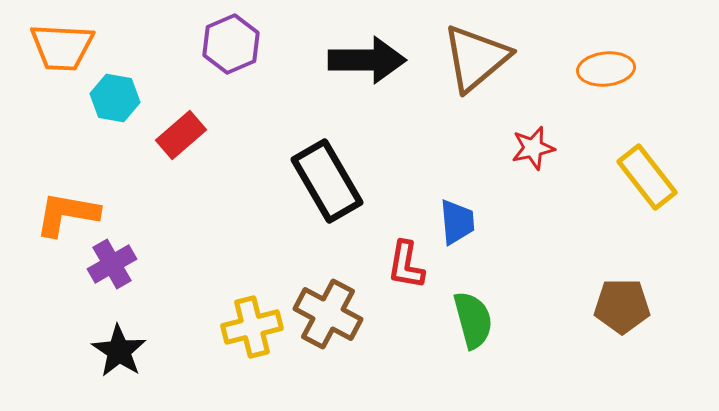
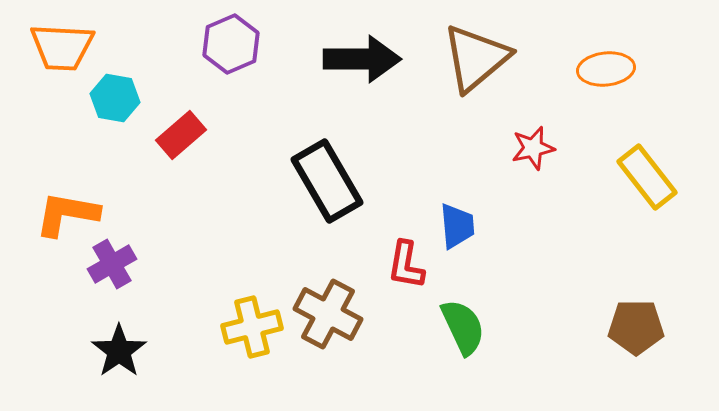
black arrow: moved 5 px left, 1 px up
blue trapezoid: moved 4 px down
brown pentagon: moved 14 px right, 21 px down
green semicircle: moved 10 px left, 7 px down; rotated 10 degrees counterclockwise
black star: rotated 4 degrees clockwise
